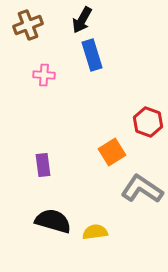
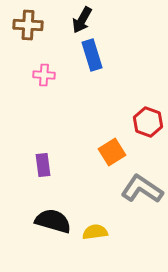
brown cross: rotated 24 degrees clockwise
